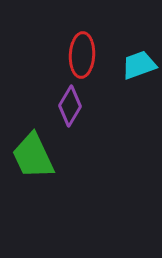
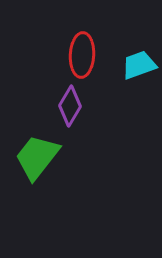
green trapezoid: moved 4 px right, 1 px down; rotated 63 degrees clockwise
